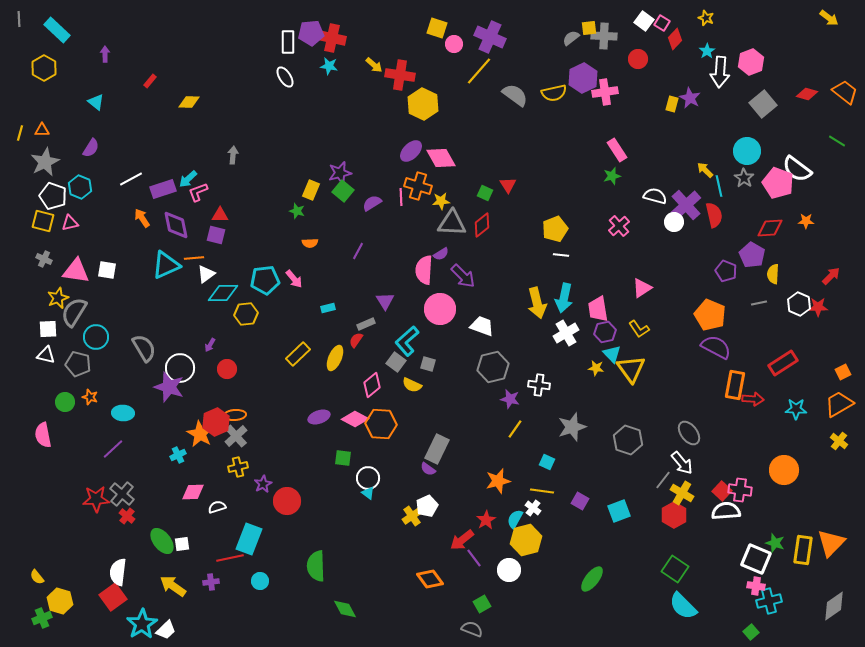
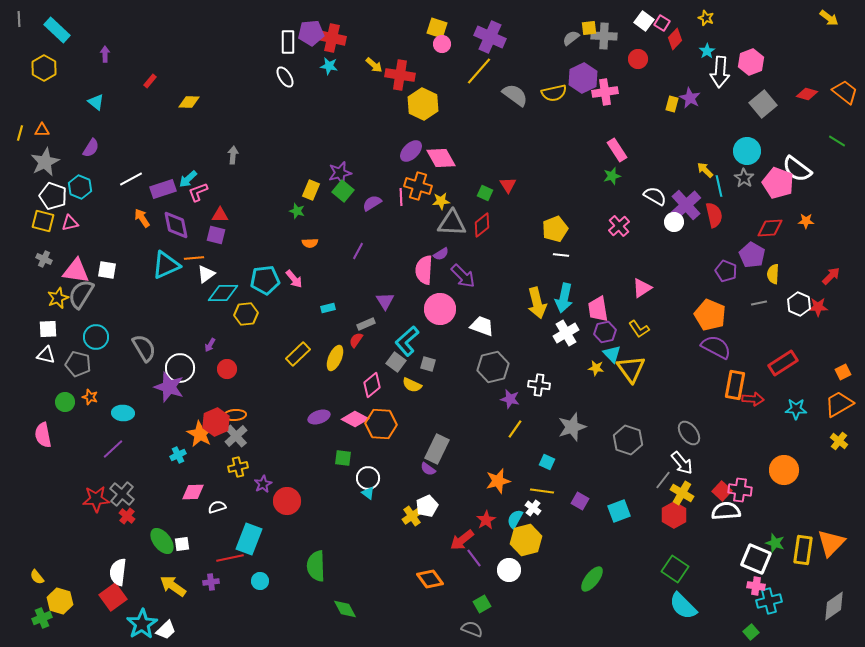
pink circle at (454, 44): moved 12 px left
white semicircle at (655, 196): rotated 15 degrees clockwise
gray semicircle at (74, 312): moved 7 px right, 18 px up
